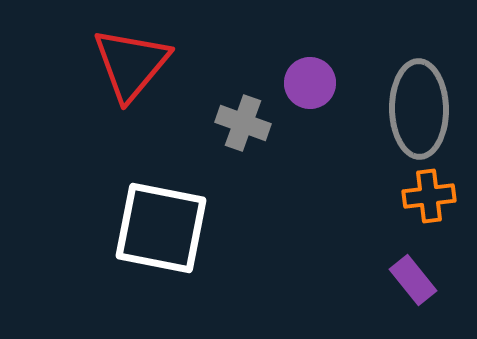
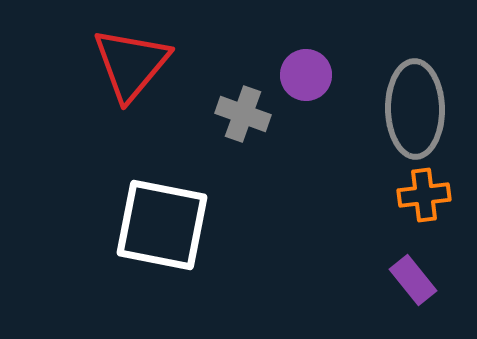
purple circle: moved 4 px left, 8 px up
gray ellipse: moved 4 px left
gray cross: moved 9 px up
orange cross: moved 5 px left, 1 px up
white square: moved 1 px right, 3 px up
